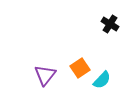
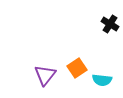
orange square: moved 3 px left
cyan semicircle: rotated 54 degrees clockwise
